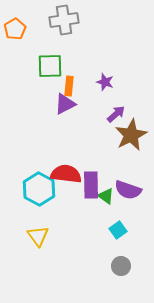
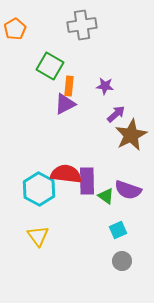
gray cross: moved 18 px right, 5 px down
green square: rotated 32 degrees clockwise
purple star: moved 4 px down; rotated 12 degrees counterclockwise
purple rectangle: moved 4 px left, 4 px up
cyan square: rotated 12 degrees clockwise
gray circle: moved 1 px right, 5 px up
